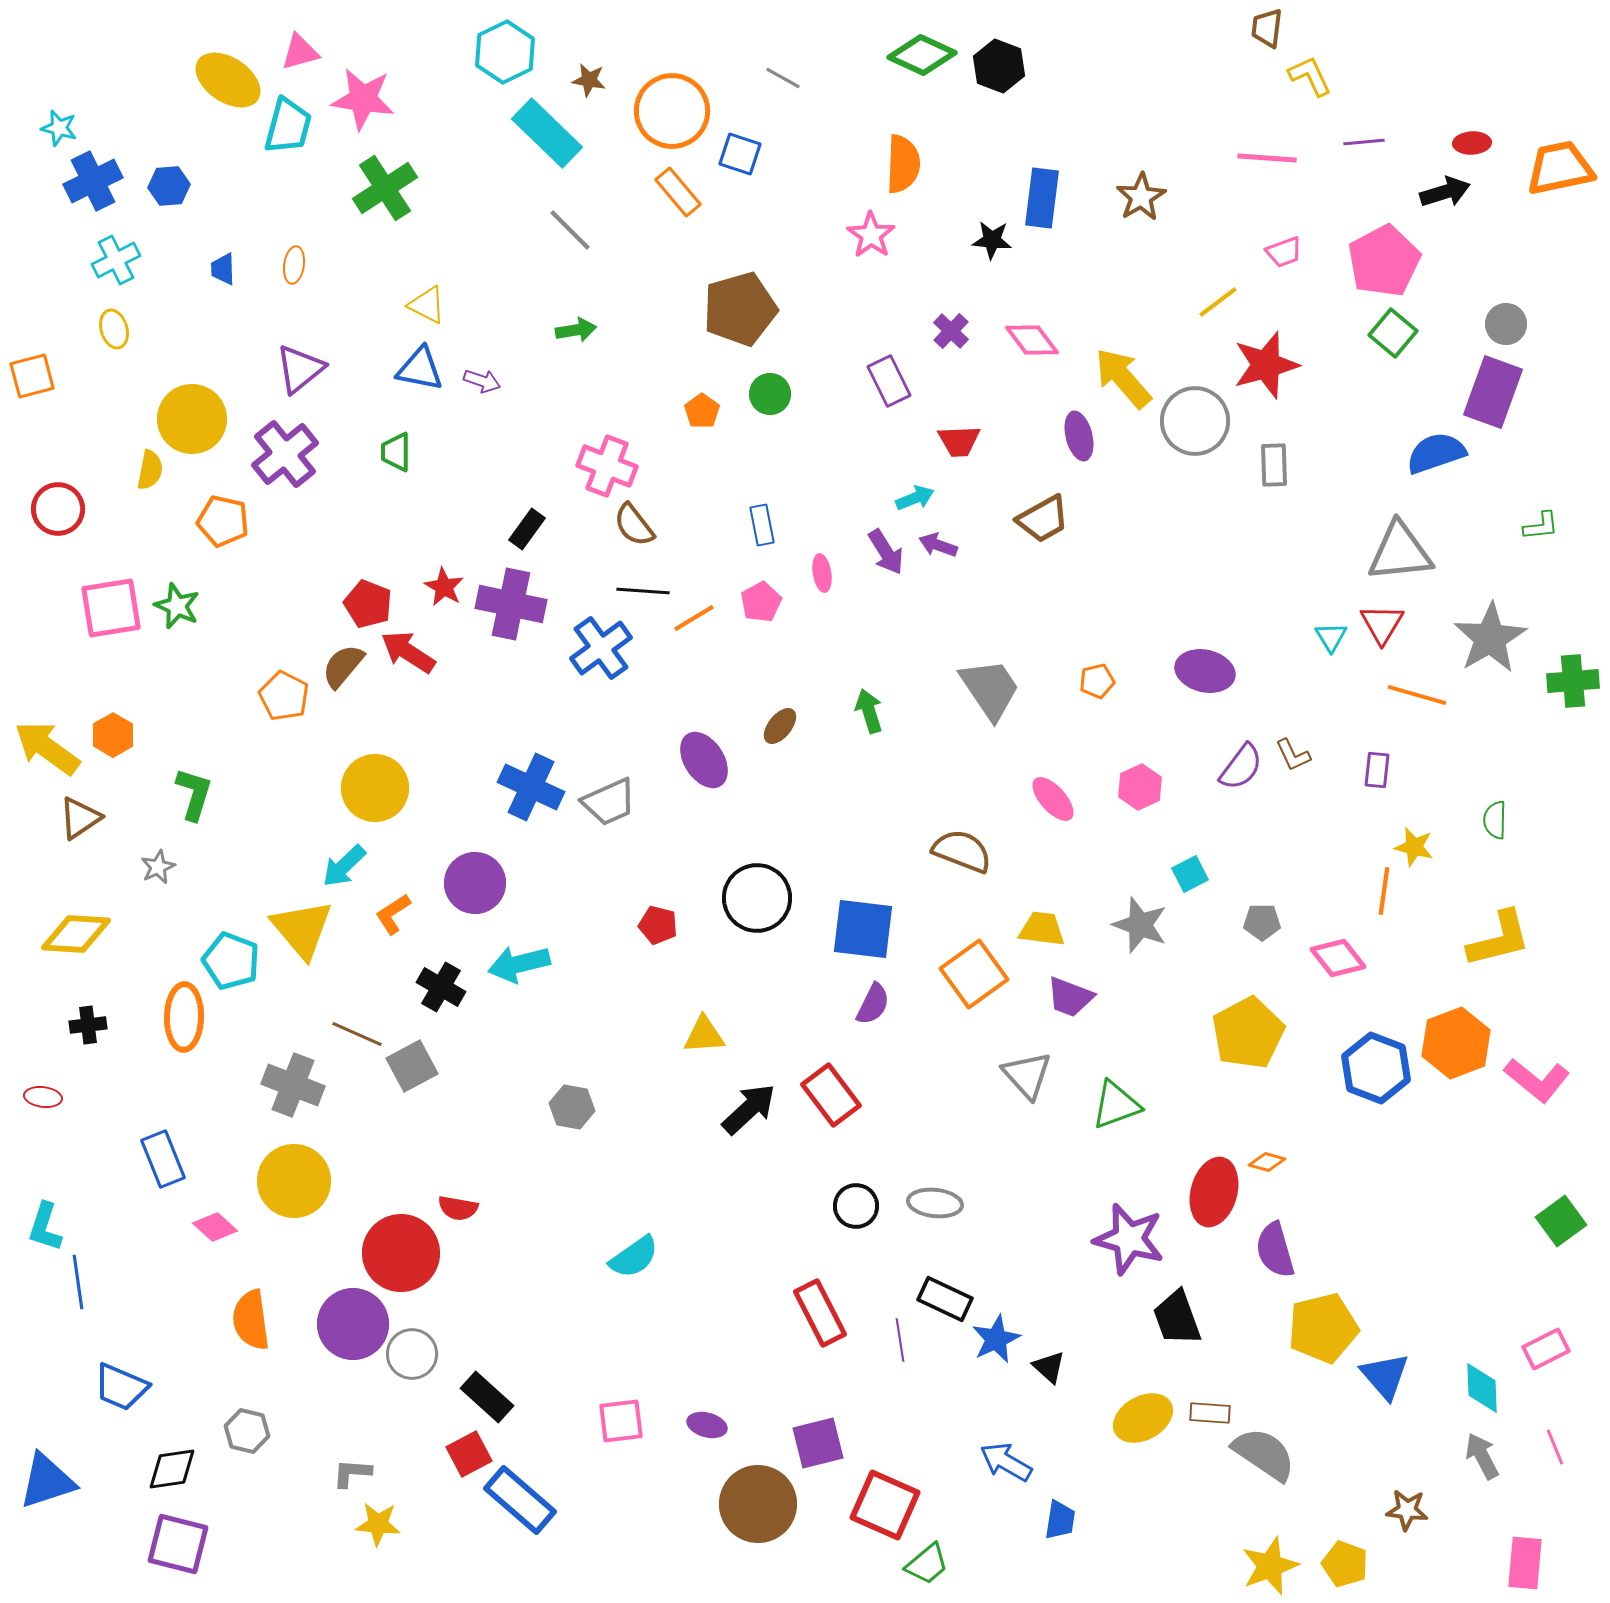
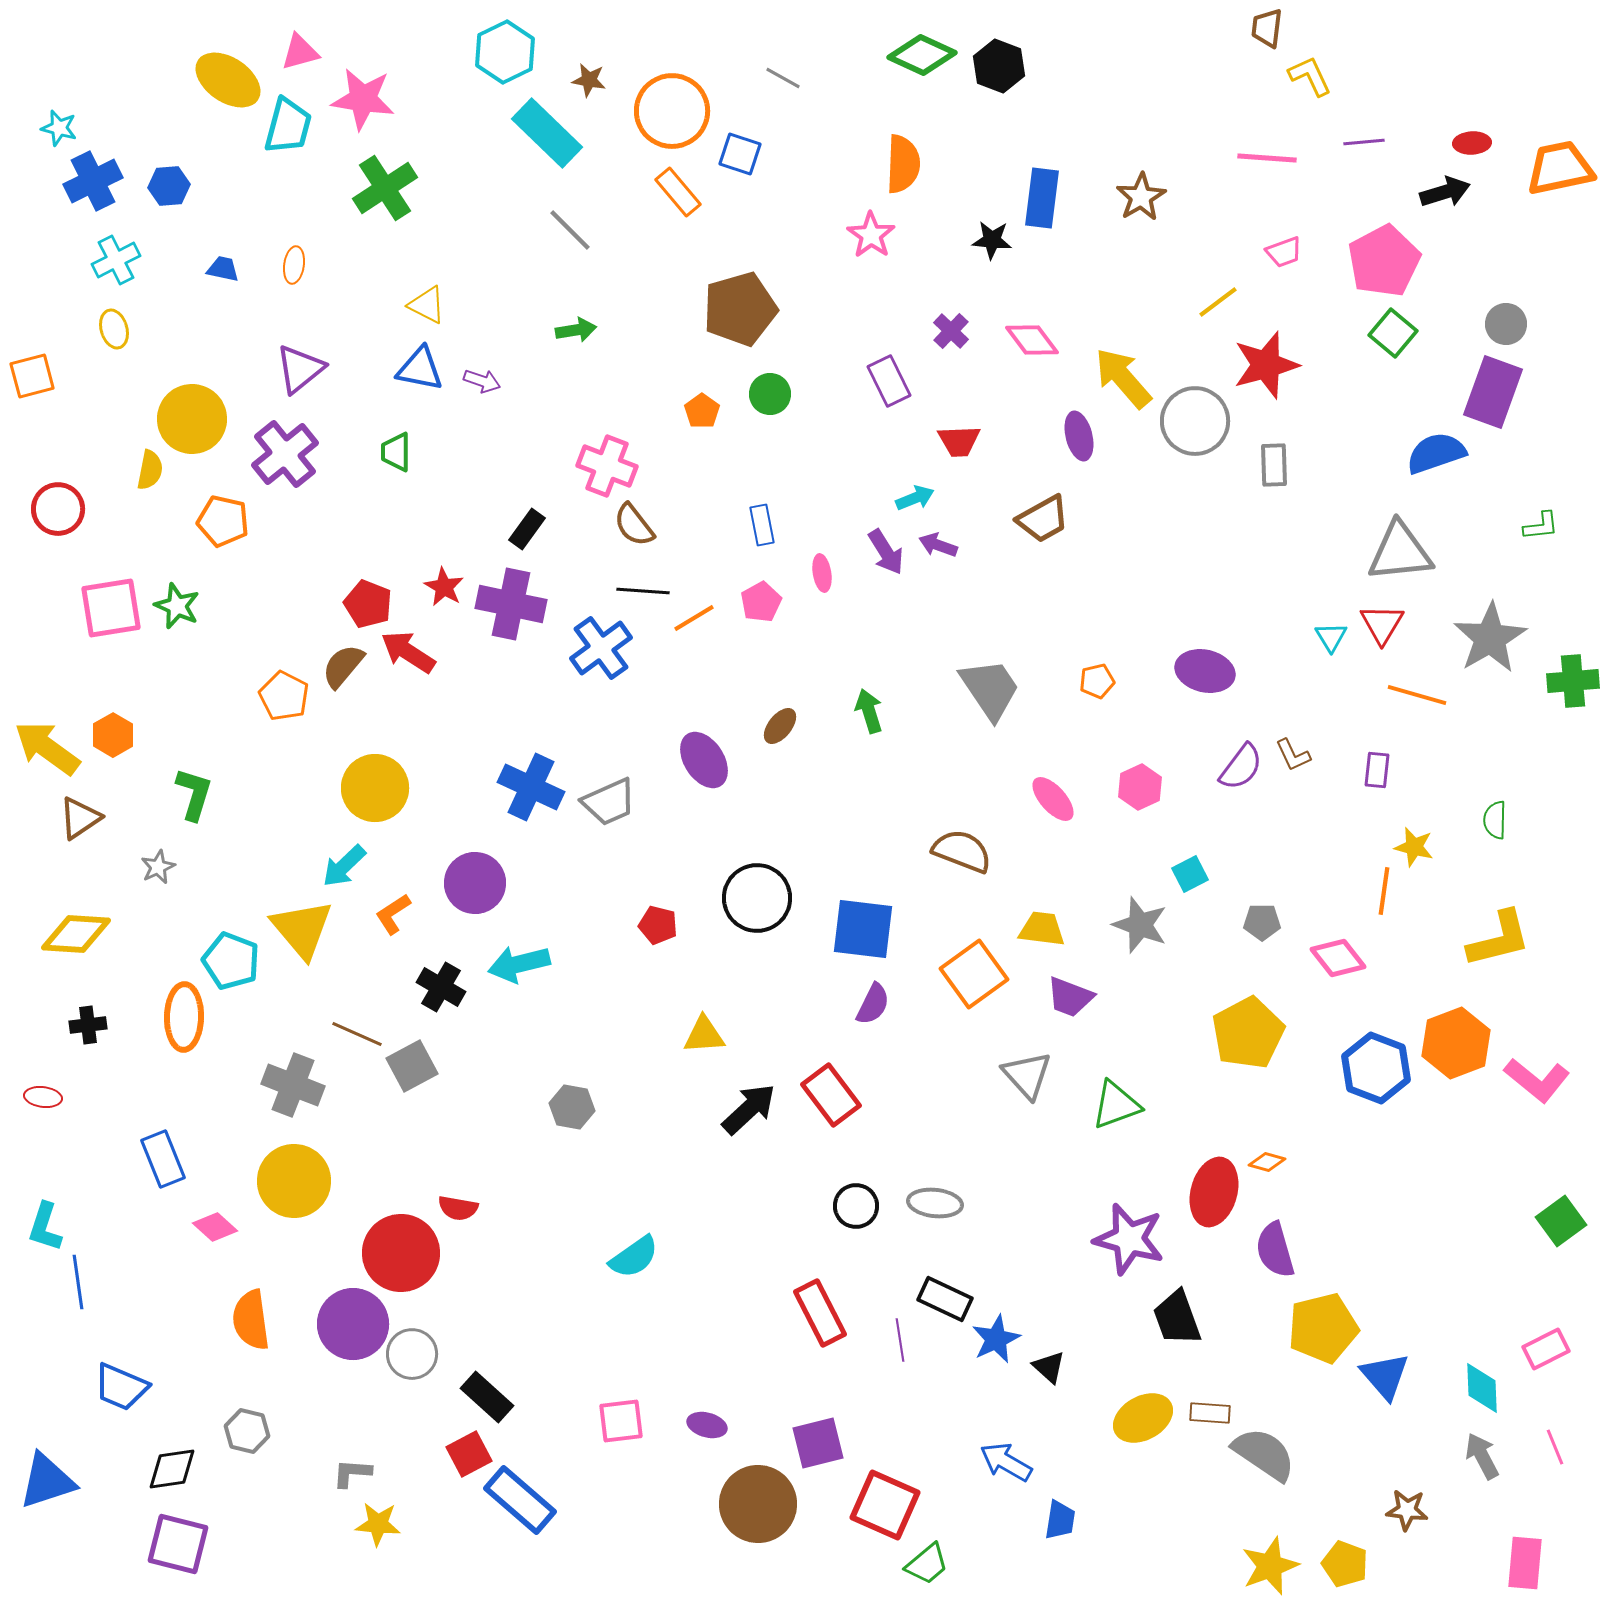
blue trapezoid at (223, 269): rotated 104 degrees clockwise
